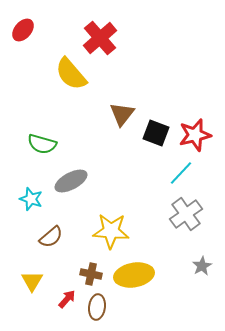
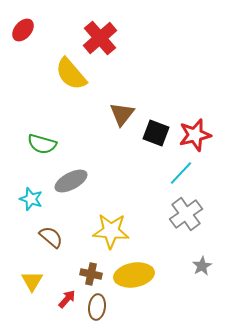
brown semicircle: rotated 100 degrees counterclockwise
